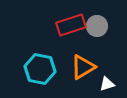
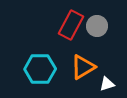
red rectangle: rotated 44 degrees counterclockwise
cyan hexagon: rotated 12 degrees counterclockwise
